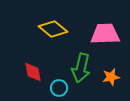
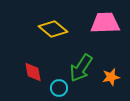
pink trapezoid: moved 11 px up
green arrow: rotated 20 degrees clockwise
